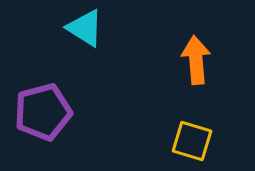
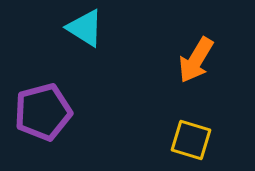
orange arrow: rotated 144 degrees counterclockwise
yellow square: moved 1 px left, 1 px up
